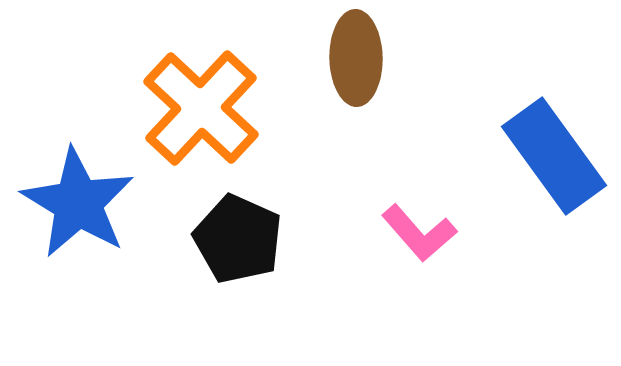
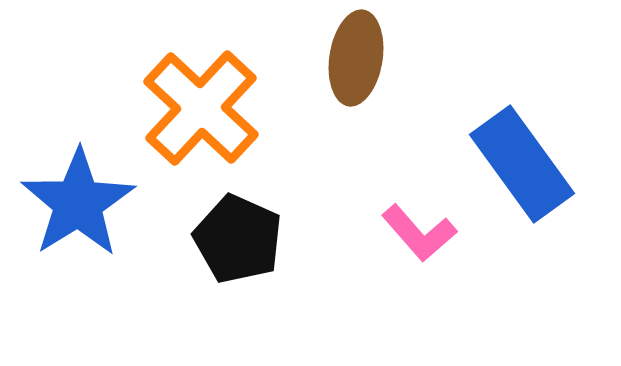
brown ellipse: rotated 10 degrees clockwise
blue rectangle: moved 32 px left, 8 px down
blue star: rotated 9 degrees clockwise
